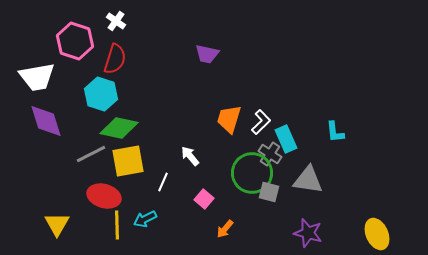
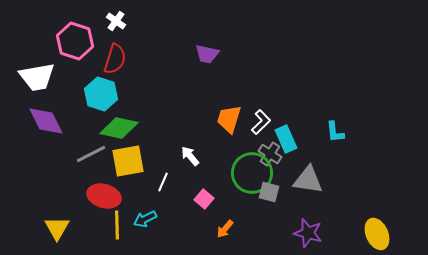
purple diamond: rotated 9 degrees counterclockwise
yellow triangle: moved 4 px down
